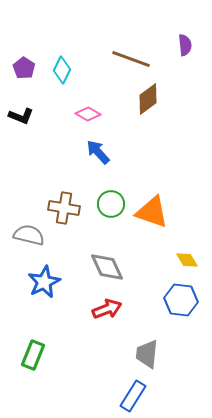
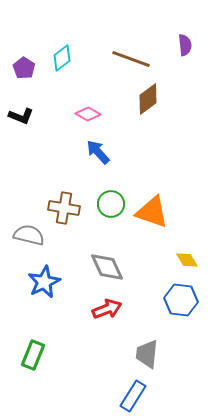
cyan diamond: moved 12 px up; rotated 28 degrees clockwise
